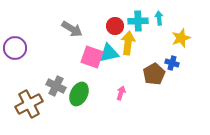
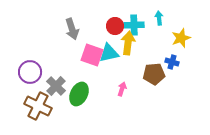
cyan cross: moved 4 px left, 4 px down
gray arrow: rotated 40 degrees clockwise
purple circle: moved 15 px right, 24 px down
pink square: moved 2 px up
blue cross: moved 1 px up
brown pentagon: rotated 25 degrees clockwise
gray cross: rotated 18 degrees clockwise
pink arrow: moved 1 px right, 4 px up
brown cross: moved 9 px right, 2 px down; rotated 36 degrees counterclockwise
